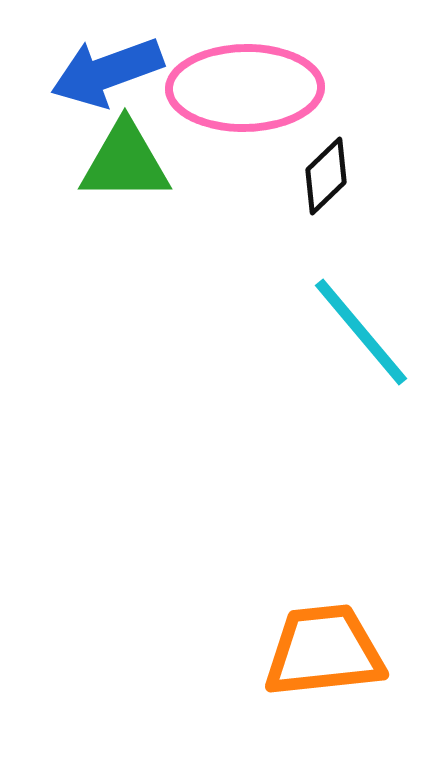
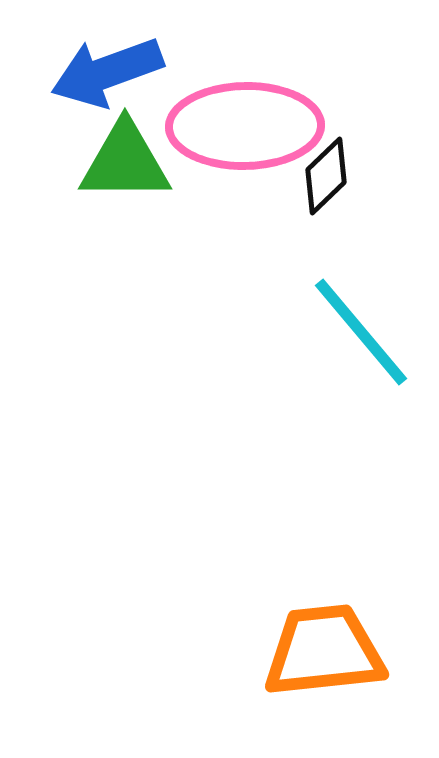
pink ellipse: moved 38 px down
